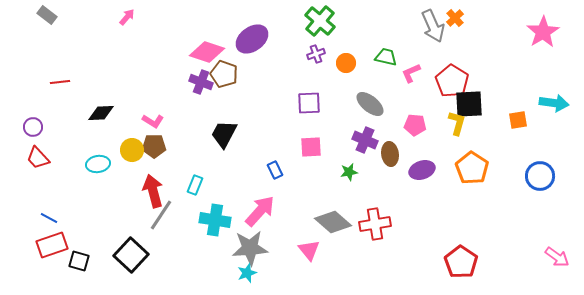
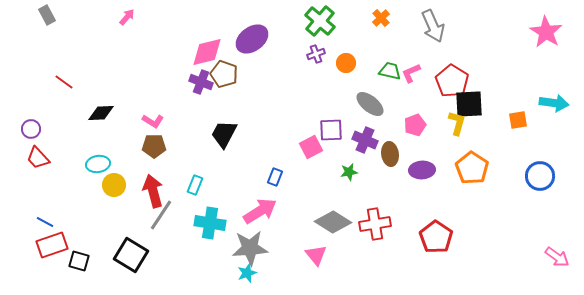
gray rectangle at (47, 15): rotated 24 degrees clockwise
orange cross at (455, 18): moved 74 px left
pink star at (543, 32): moved 3 px right; rotated 8 degrees counterclockwise
pink diamond at (207, 52): rotated 32 degrees counterclockwise
green trapezoid at (386, 57): moved 4 px right, 14 px down
red line at (60, 82): moved 4 px right; rotated 42 degrees clockwise
purple square at (309, 103): moved 22 px right, 27 px down
pink pentagon at (415, 125): rotated 25 degrees counterclockwise
purple circle at (33, 127): moved 2 px left, 2 px down
pink square at (311, 147): rotated 25 degrees counterclockwise
yellow circle at (132, 150): moved 18 px left, 35 px down
blue rectangle at (275, 170): moved 7 px down; rotated 48 degrees clockwise
purple ellipse at (422, 170): rotated 15 degrees clockwise
pink arrow at (260, 211): rotated 16 degrees clockwise
blue line at (49, 218): moved 4 px left, 4 px down
cyan cross at (215, 220): moved 5 px left, 3 px down
gray diamond at (333, 222): rotated 9 degrees counterclockwise
pink triangle at (309, 250): moved 7 px right, 5 px down
black square at (131, 255): rotated 12 degrees counterclockwise
red pentagon at (461, 262): moved 25 px left, 25 px up
